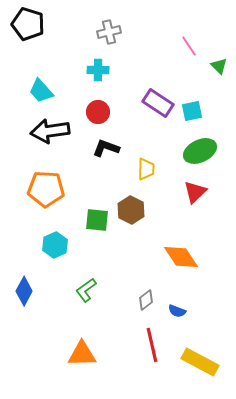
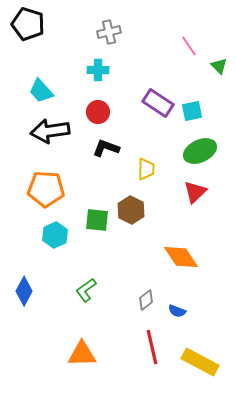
cyan hexagon: moved 10 px up
red line: moved 2 px down
